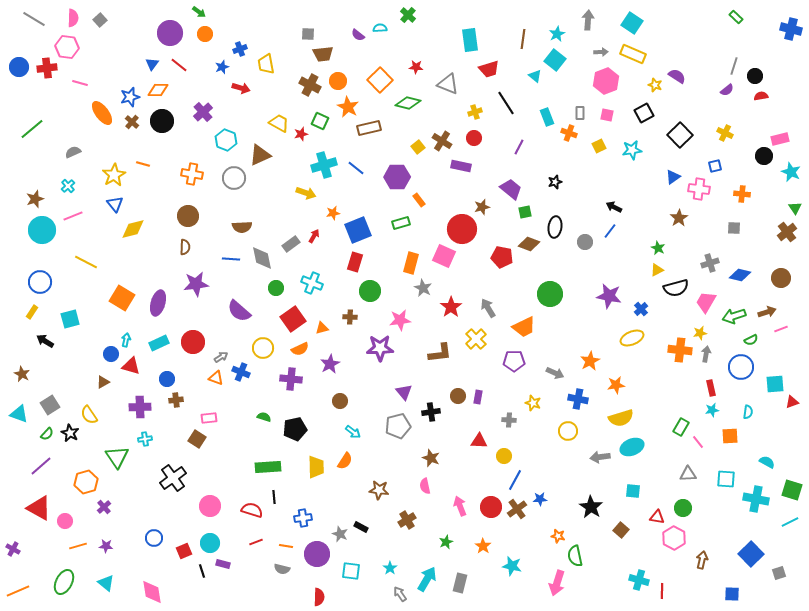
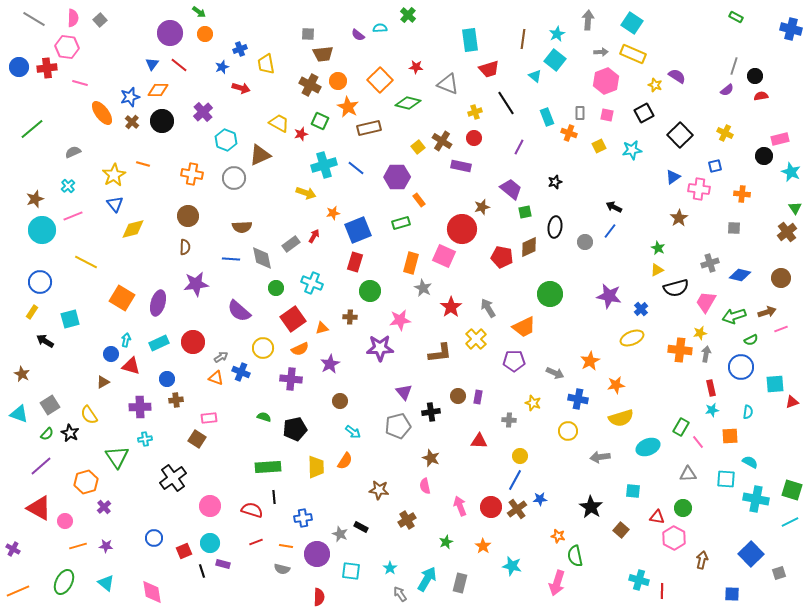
green rectangle at (736, 17): rotated 16 degrees counterclockwise
brown diamond at (529, 244): moved 3 px down; rotated 45 degrees counterclockwise
cyan ellipse at (632, 447): moved 16 px right
yellow circle at (504, 456): moved 16 px right
cyan semicircle at (767, 462): moved 17 px left
